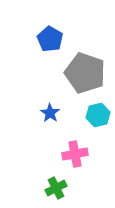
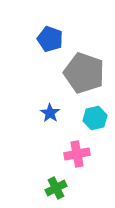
blue pentagon: rotated 10 degrees counterclockwise
gray pentagon: moved 1 px left
cyan hexagon: moved 3 px left, 3 px down
pink cross: moved 2 px right
